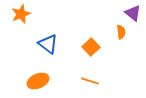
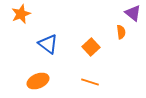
orange line: moved 1 px down
